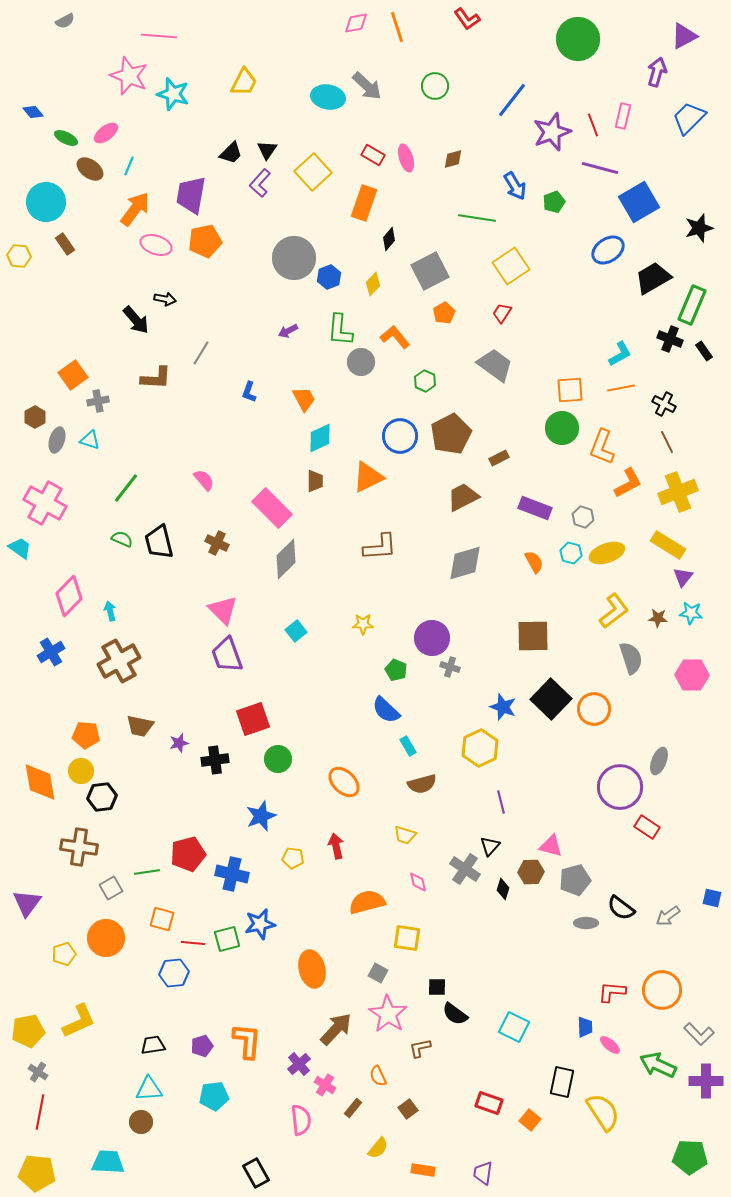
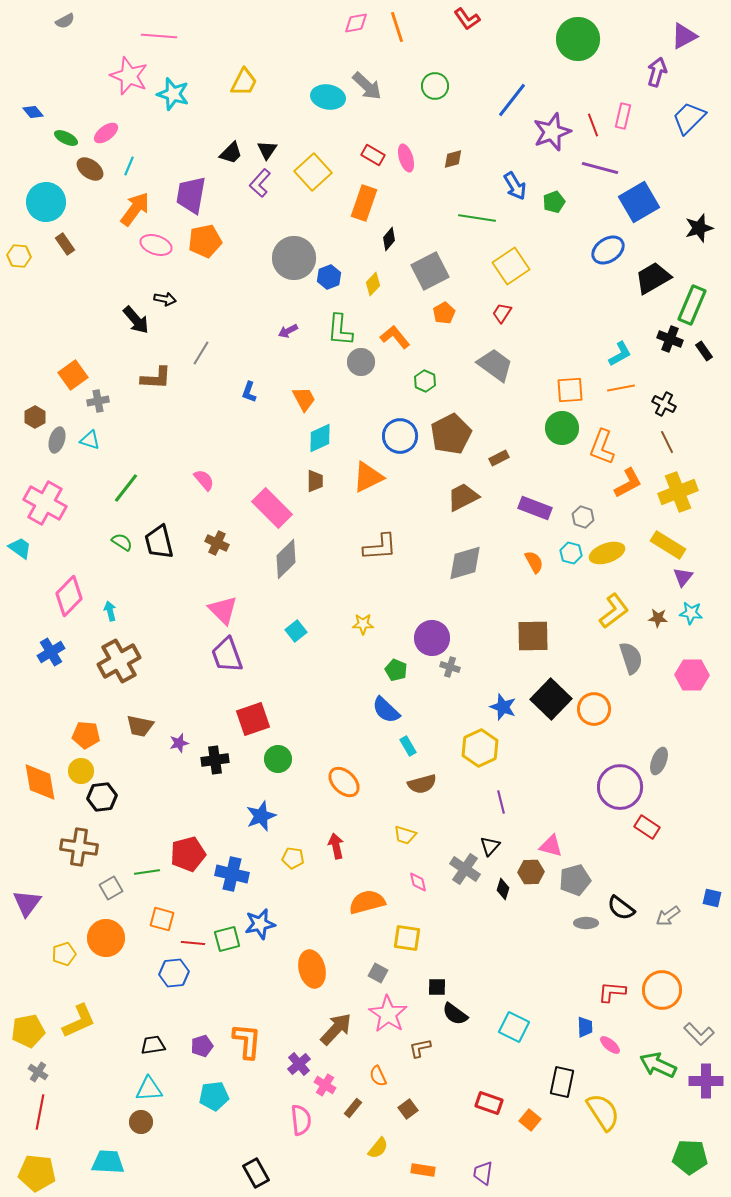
green semicircle at (122, 539): moved 3 px down; rotated 10 degrees clockwise
